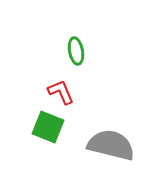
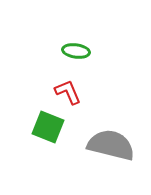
green ellipse: rotated 72 degrees counterclockwise
red L-shape: moved 7 px right
